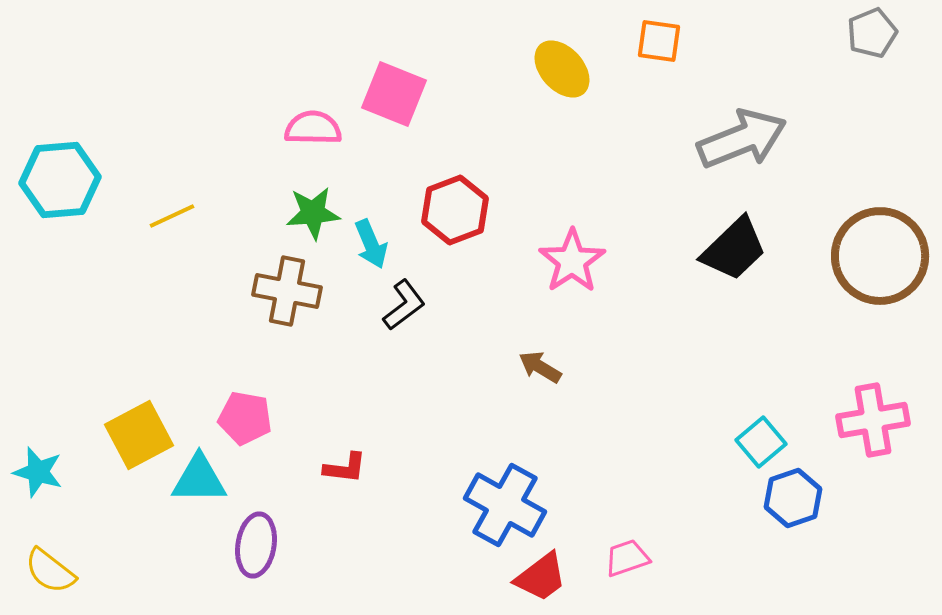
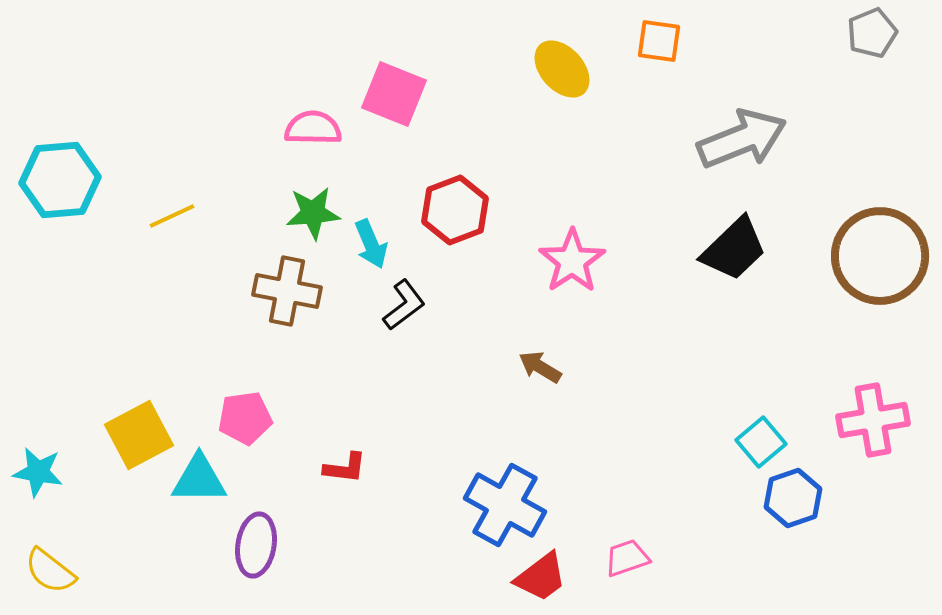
pink pentagon: rotated 18 degrees counterclockwise
cyan star: rotated 6 degrees counterclockwise
